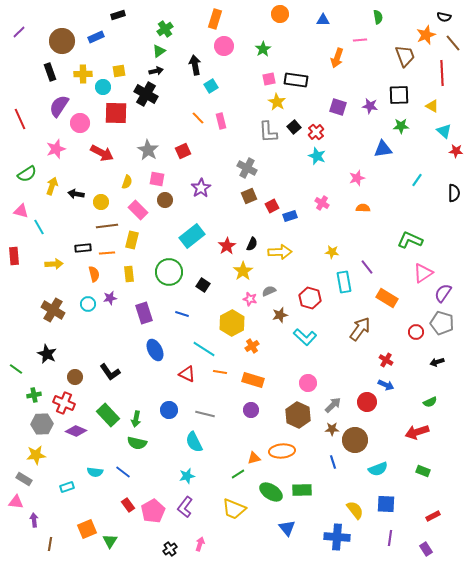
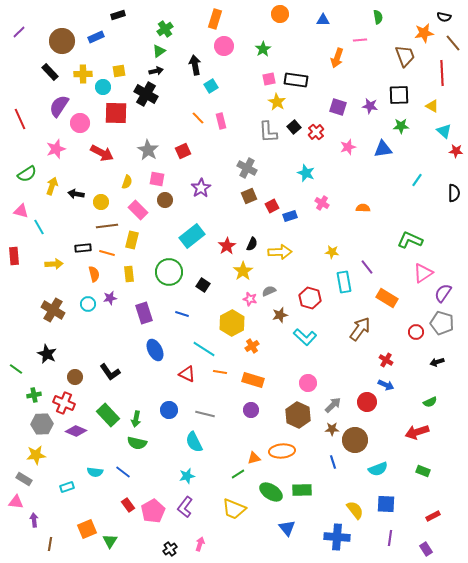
orange star at (426, 35): moved 2 px left, 2 px up; rotated 12 degrees clockwise
black rectangle at (50, 72): rotated 24 degrees counterclockwise
cyan star at (317, 156): moved 11 px left, 17 px down
pink star at (357, 178): moved 9 px left, 31 px up
orange line at (107, 253): rotated 21 degrees clockwise
